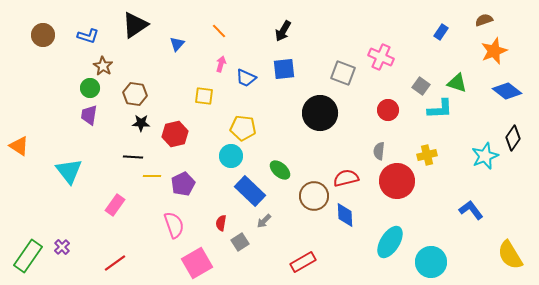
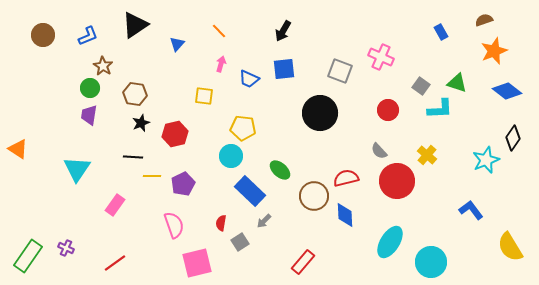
blue rectangle at (441, 32): rotated 63 degrees counterclockwise
blue L-shape at (88, 36): rotated 40 degrees counterclockwise
gray square at (343, 73): moved 3 px left, 2 px up
blue trapezoid at (246, 78): moved 3 px right, 1 px down
black star at (141, 123): rotated 24 degrees counterclockwise
orange triangle at (19, 146): moved 1 px left, 3 px down
gray semicircle at (379, 151): rotated 48 degrees counterclockwise
yellow cross at (427, 155): rotated 36 degrees counterclockwise
cyan star at (485, 156): moved 1 px right, 4 px down
cyan triangle at (69, 171): moved 8 px right, 2 px up; rotated 12 degrees clockwise
purple cross at (62, 247): moved 4 px right, 1 px down; rotated 21 degrees counterclockwise
yellow semicircle at (510, 255): moved 8 px up
red rectangle at (303, 262): rotated 20 degrees counterclockwise
pink square at (197, 263): rotated 16 degrees clockwise
